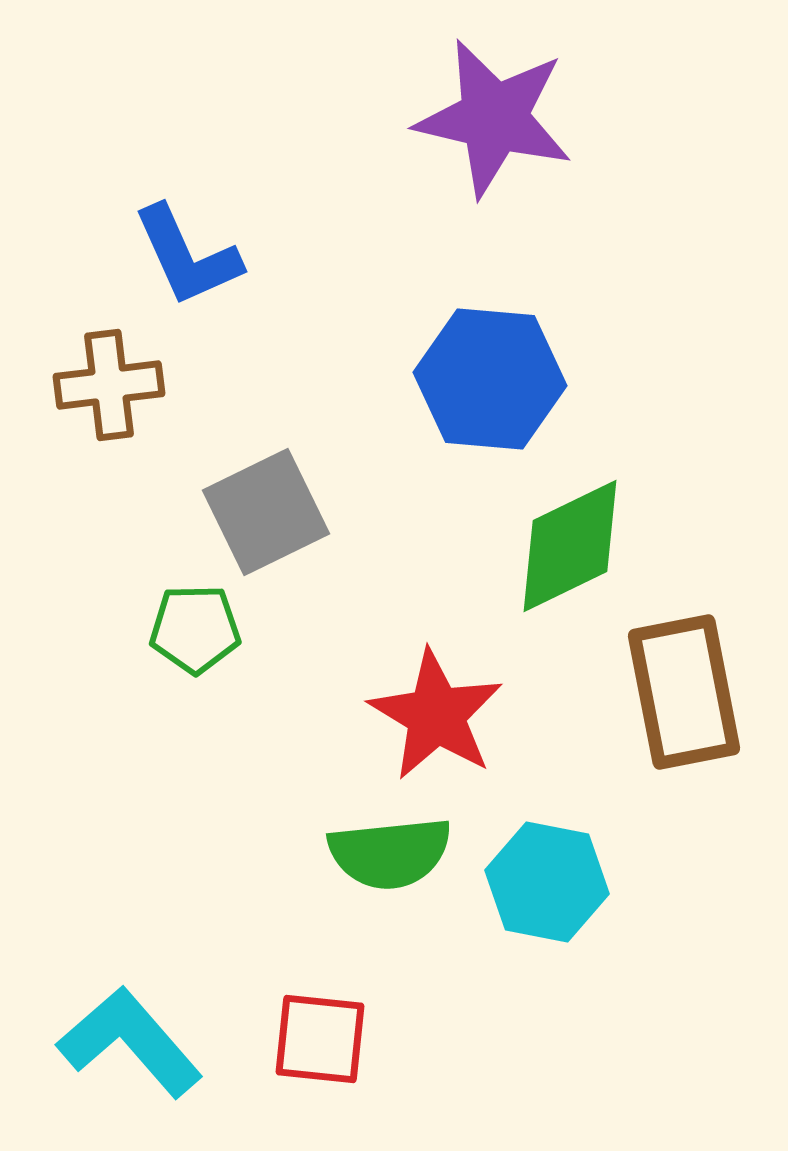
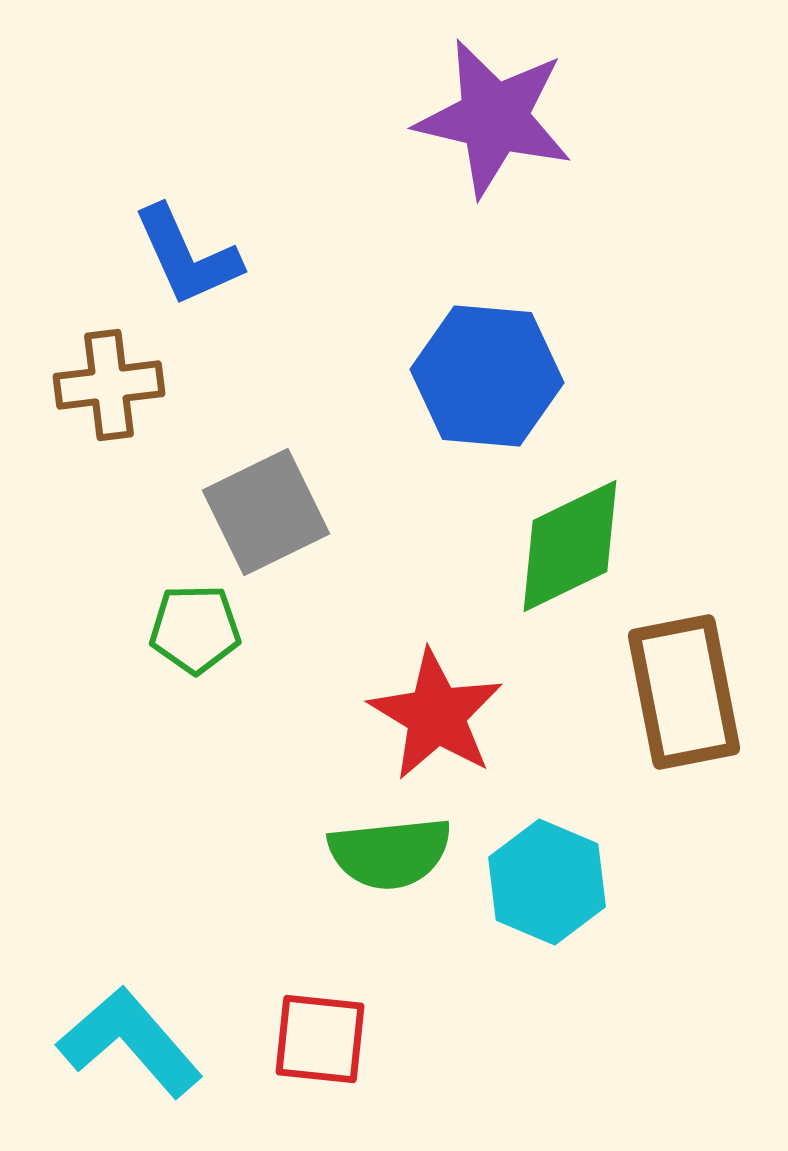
blue hexagon: moved 3 px left, 3 px up
cyan hexagon: rotated 12 degrees clockwise
